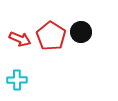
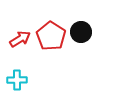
red arrow: rotated 55 degrees counterclockwise
